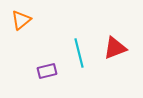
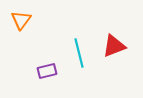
orange triangle: rotated 15 degrees counterclockwise
red triangle: moved 1 px left, 2 px up
